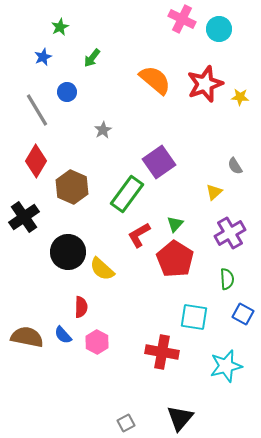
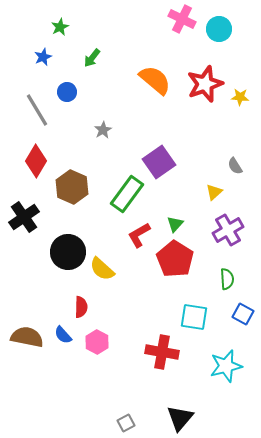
purple cross: moved 2 px left, 3 px up
